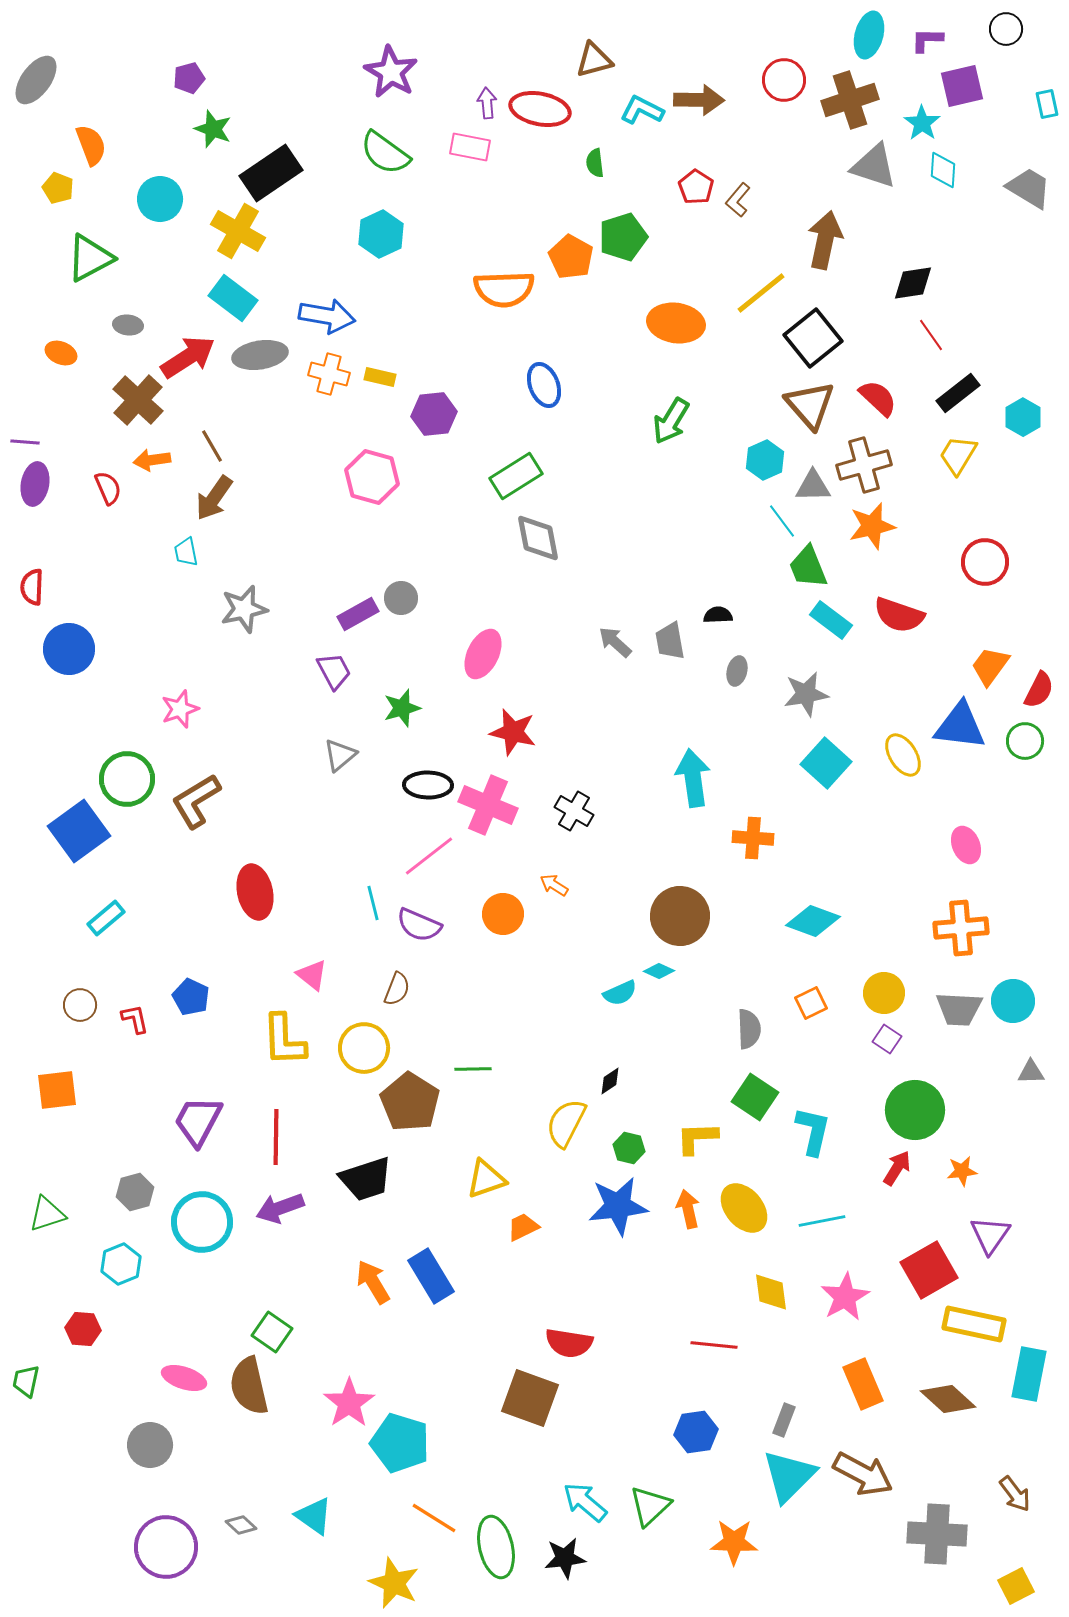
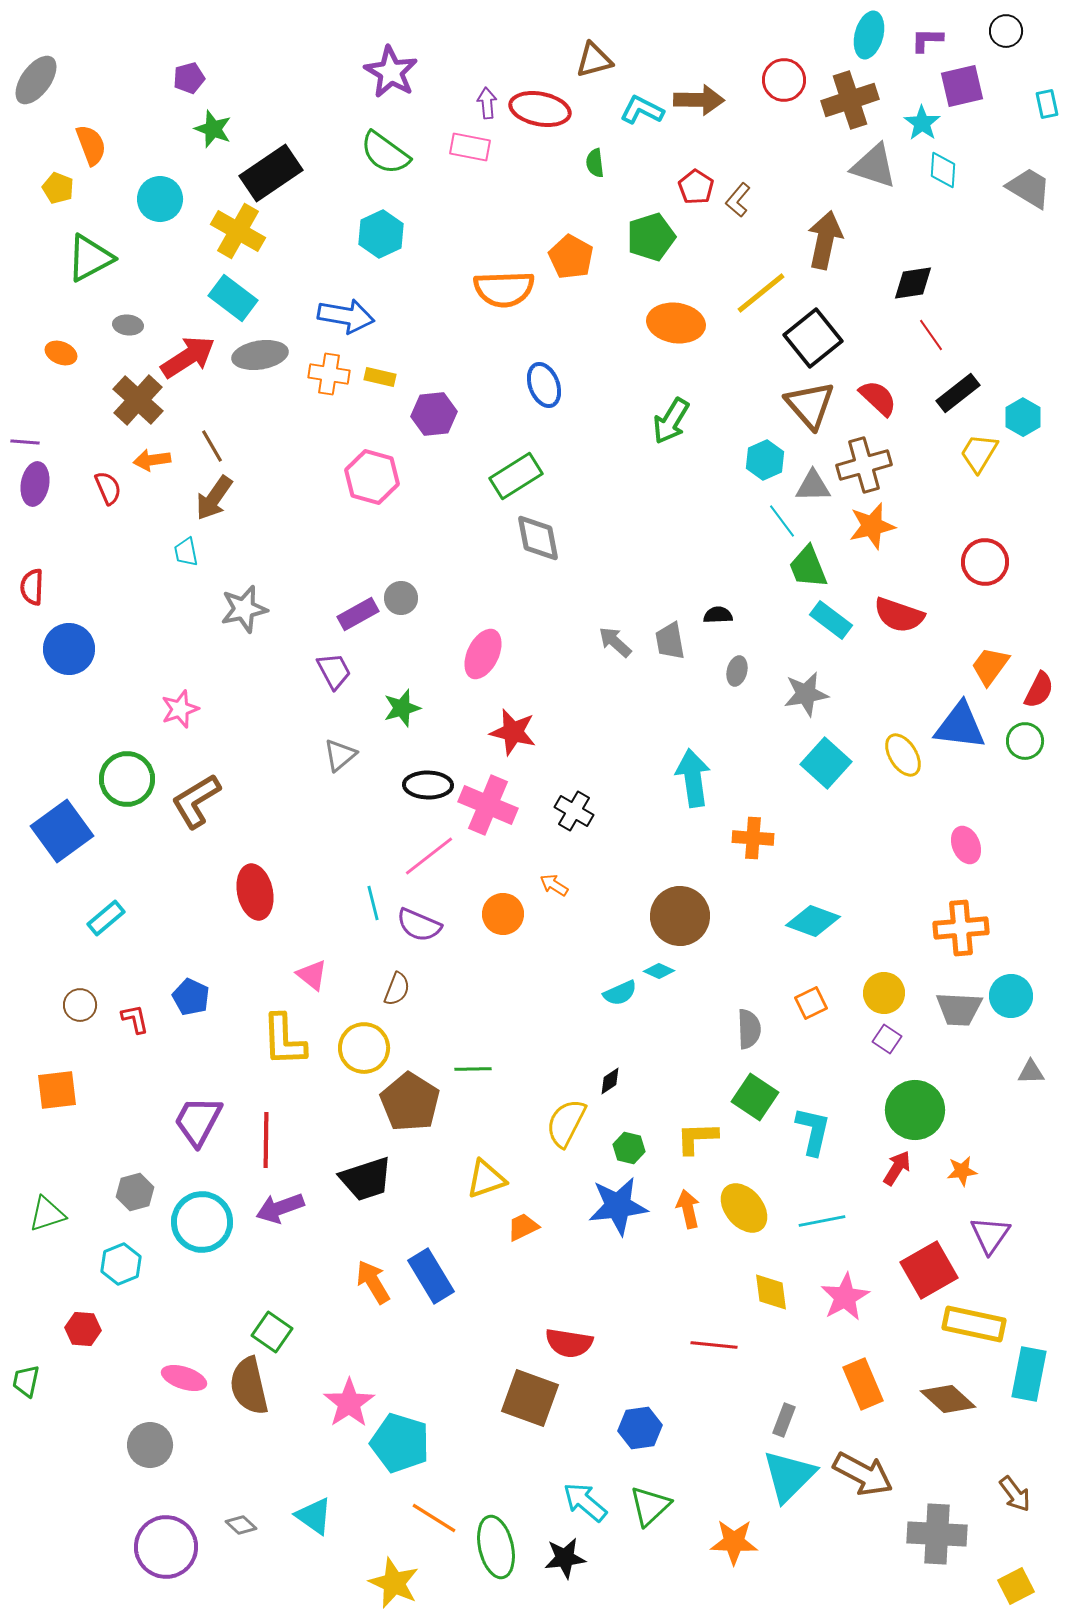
black circle at (1006, 29): moved 2 px down
green pentagon at (623, 237): moved 28 px right
blue arrow at (327, 316): moved 19 px right
orange cross at (329, 374): rotated 6 degrees counterclockwise
yellow trapezoid at (958, 455): moved 21 px right, 2 px up
blue square at (79, 831): moved 17 px left
cyan circle at (1013, 1001): moved 2 px left, 5 px up
red line at (276, 1137): moved 10 px left, 3 px down
blue hexagon at (696, 1432): moved 56 px left, 4 px up
